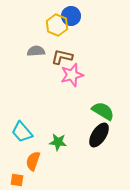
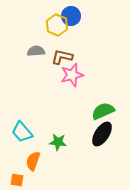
green semicircle: rotated 55 degrees counterclockwise
black ellipse: moved 3 px right, 1 px up
